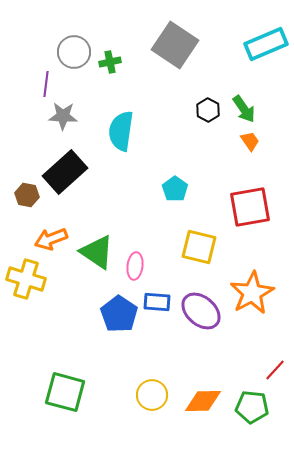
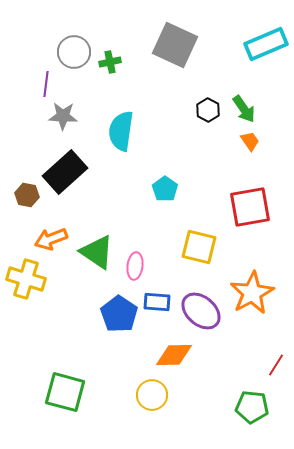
gray square: rotated 9 degrees counterclockwise
cyan pentagon: moved 10 px left
red line: moved 1 px right, 5 px up; rotated 10 degrees counterclockwise
orange diamond: moved 29 px left, 46 px up
